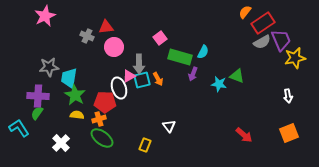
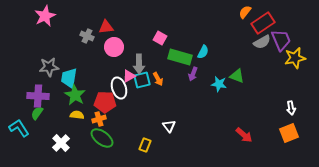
pink square: rotated 24 degrees counterclockwise
white arrow: moved 3 px right, 12 px down
